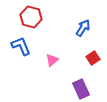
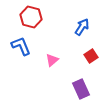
blue arrow: moved 1 px left, 1 px up
red square: moved 2 px left, 2 px up
